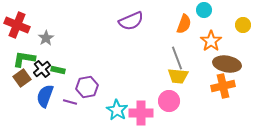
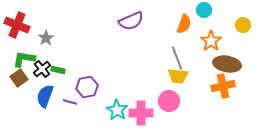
brown square: moved 3 px left
